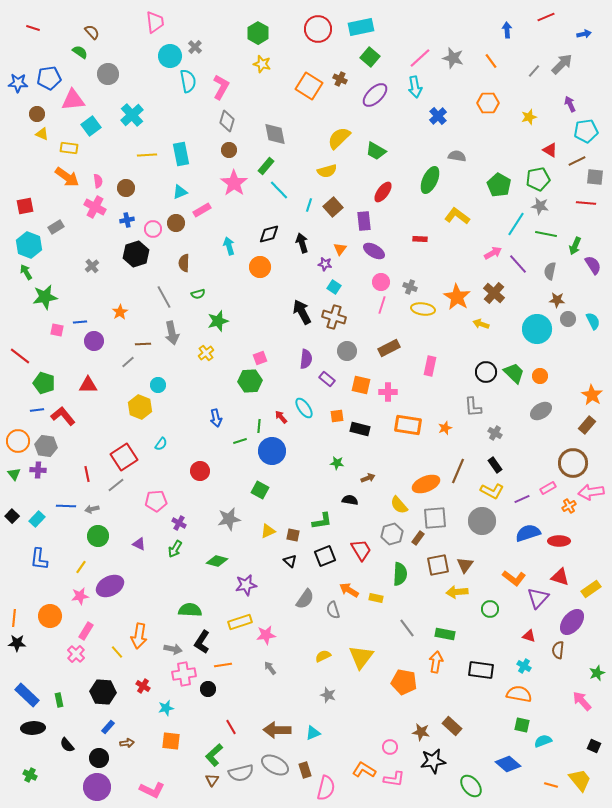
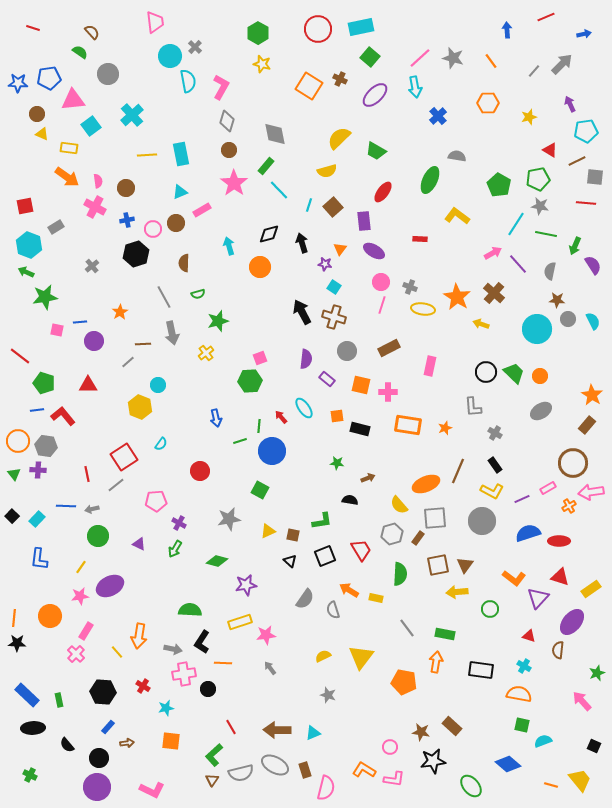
green arrow at (26, 272): rotated 35 degrees counterclockwise
orange line at (223, 665): moved 2 px up; rotated 12 degrees clockwise
